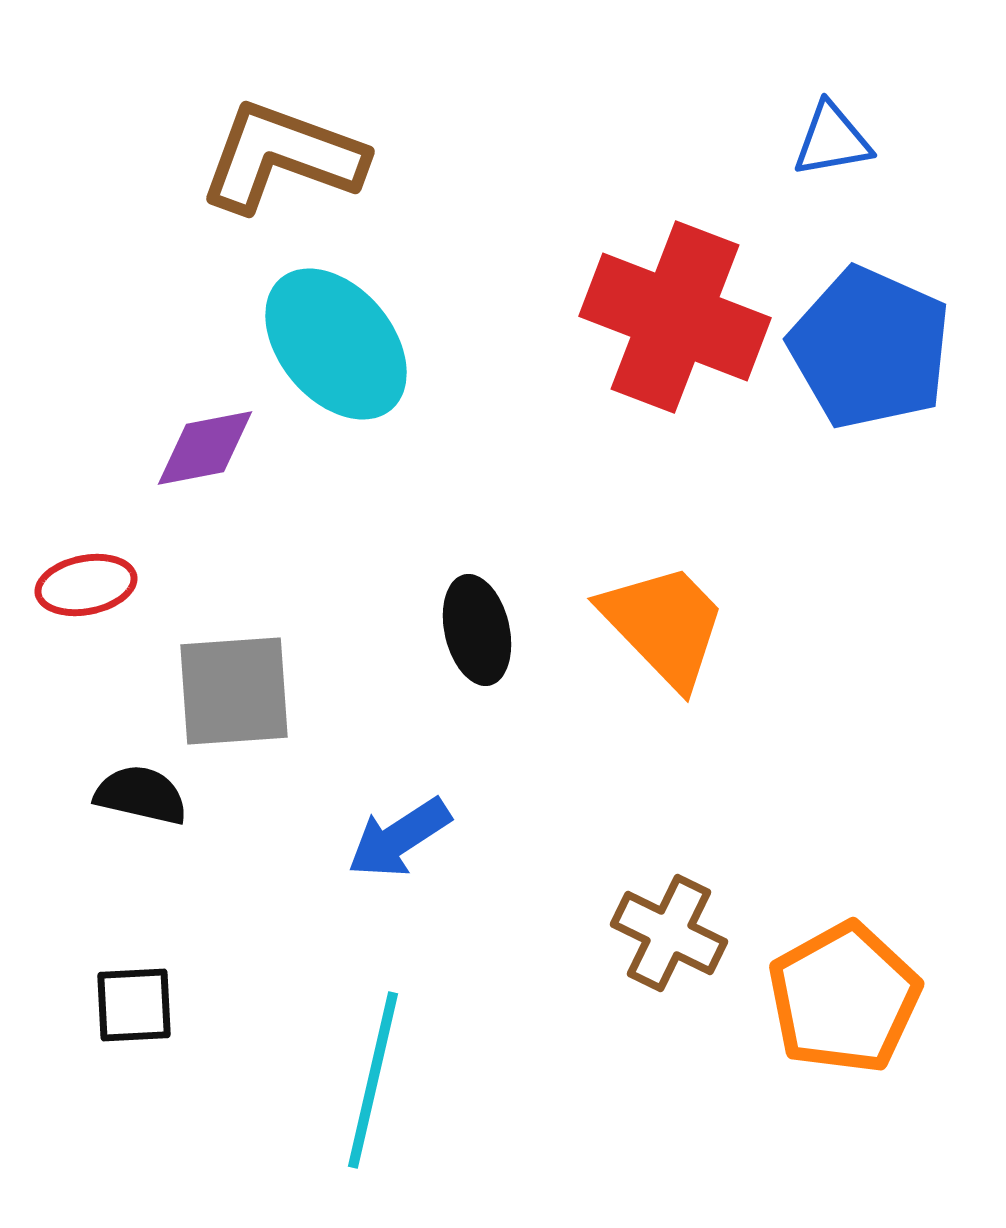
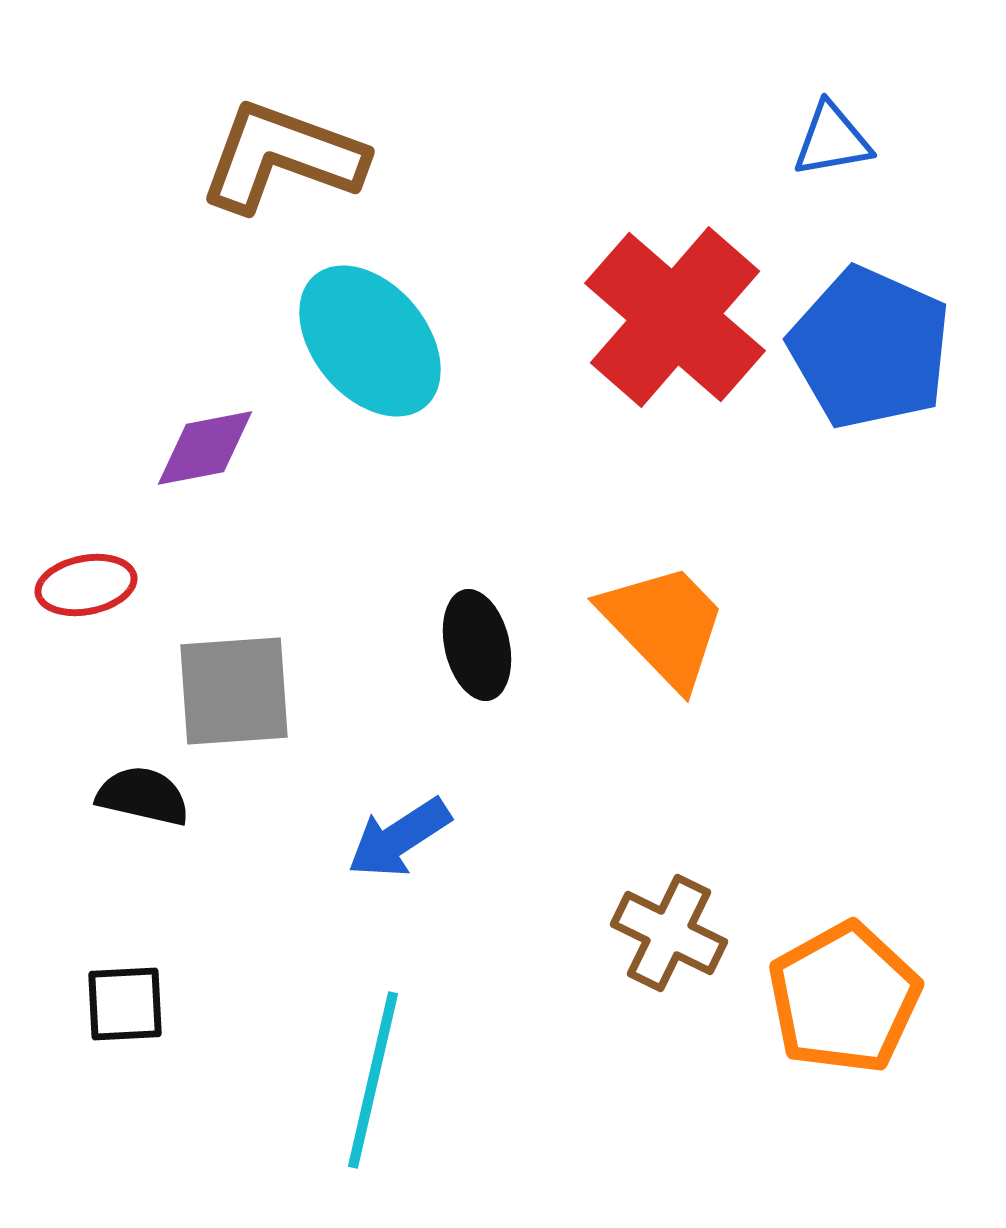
red cross: rotated 20 degrees clockwise
cyan ellipse: moved 34 px right, 3 px up
black ellipse: moved 15 px down
black semicircle: moved 2 px right, 1 px down
black square: moved 9 px left, 1 px up
